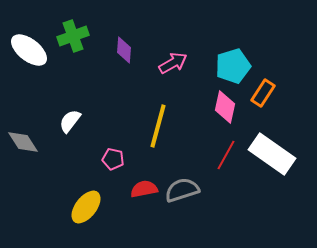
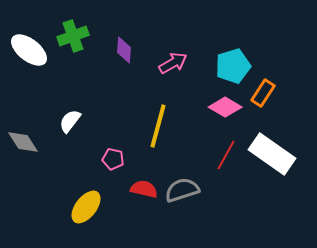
pink diamond: rotated 72 degrees counterclockwise
red semicircle: rotated 24 degrees clockwise
